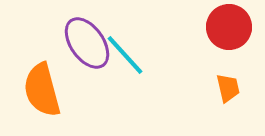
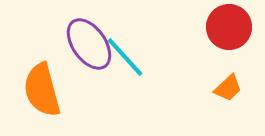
purple ellipse: moved 2 px right, 1 px down
cyan line: moved 2 px down
orange trapezoid: rotated 60 degrees clockwise
